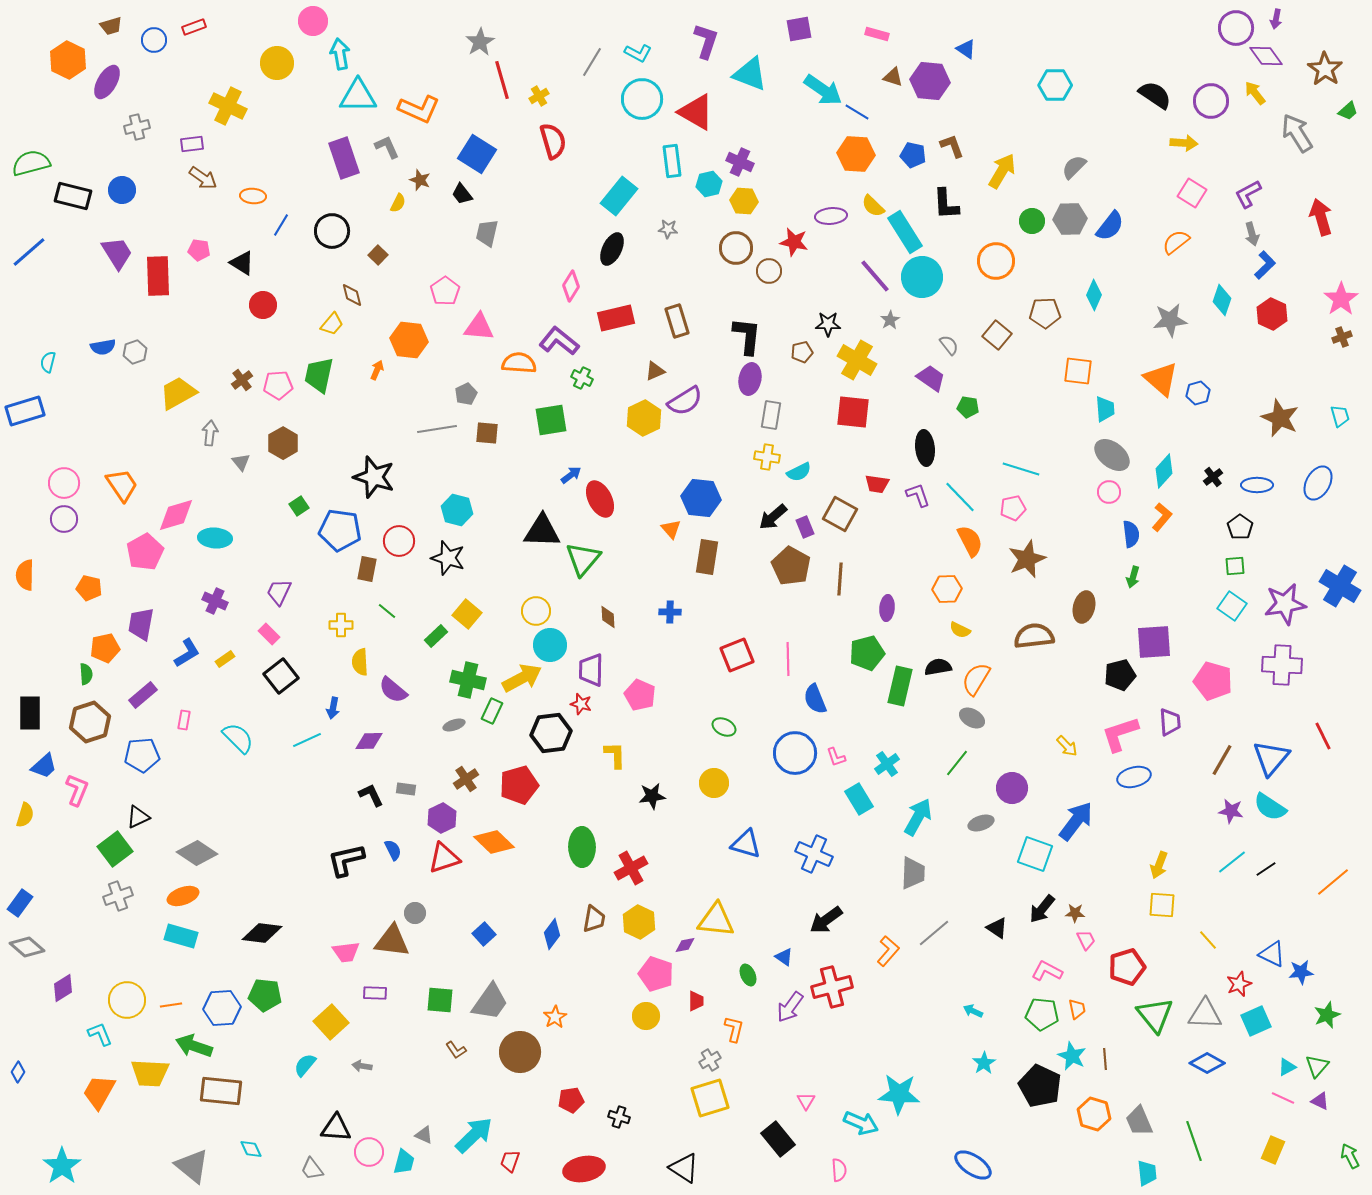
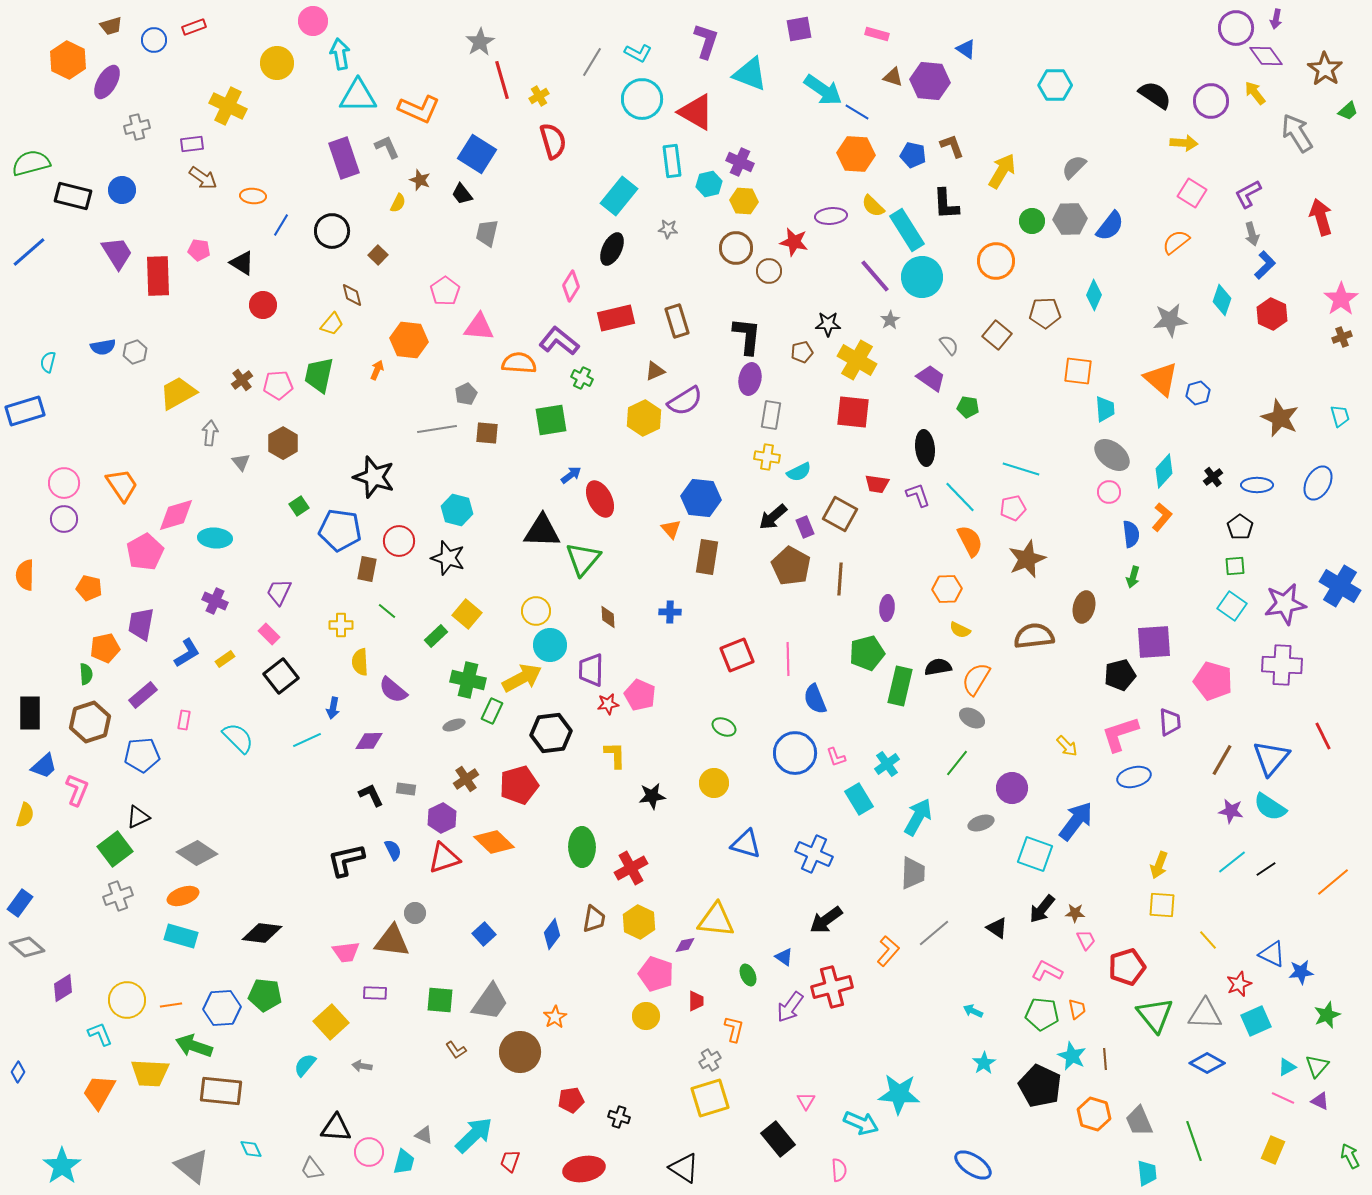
cyan rectangle at (905, 232): moved 2 px right, 2 px up
red star at (581, 704): moved 27 px right; rotated 25 degrees counterclockwise
